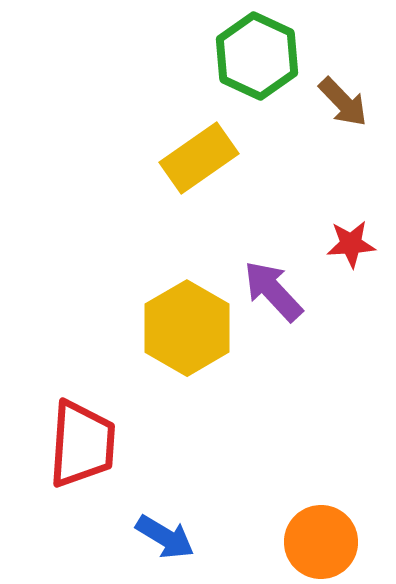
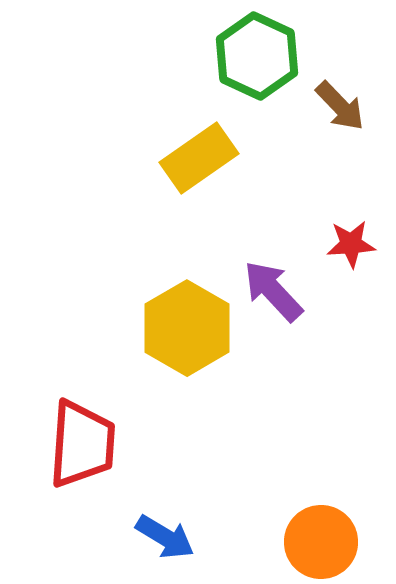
brown arrow: moved 3 px left, 4 px down
